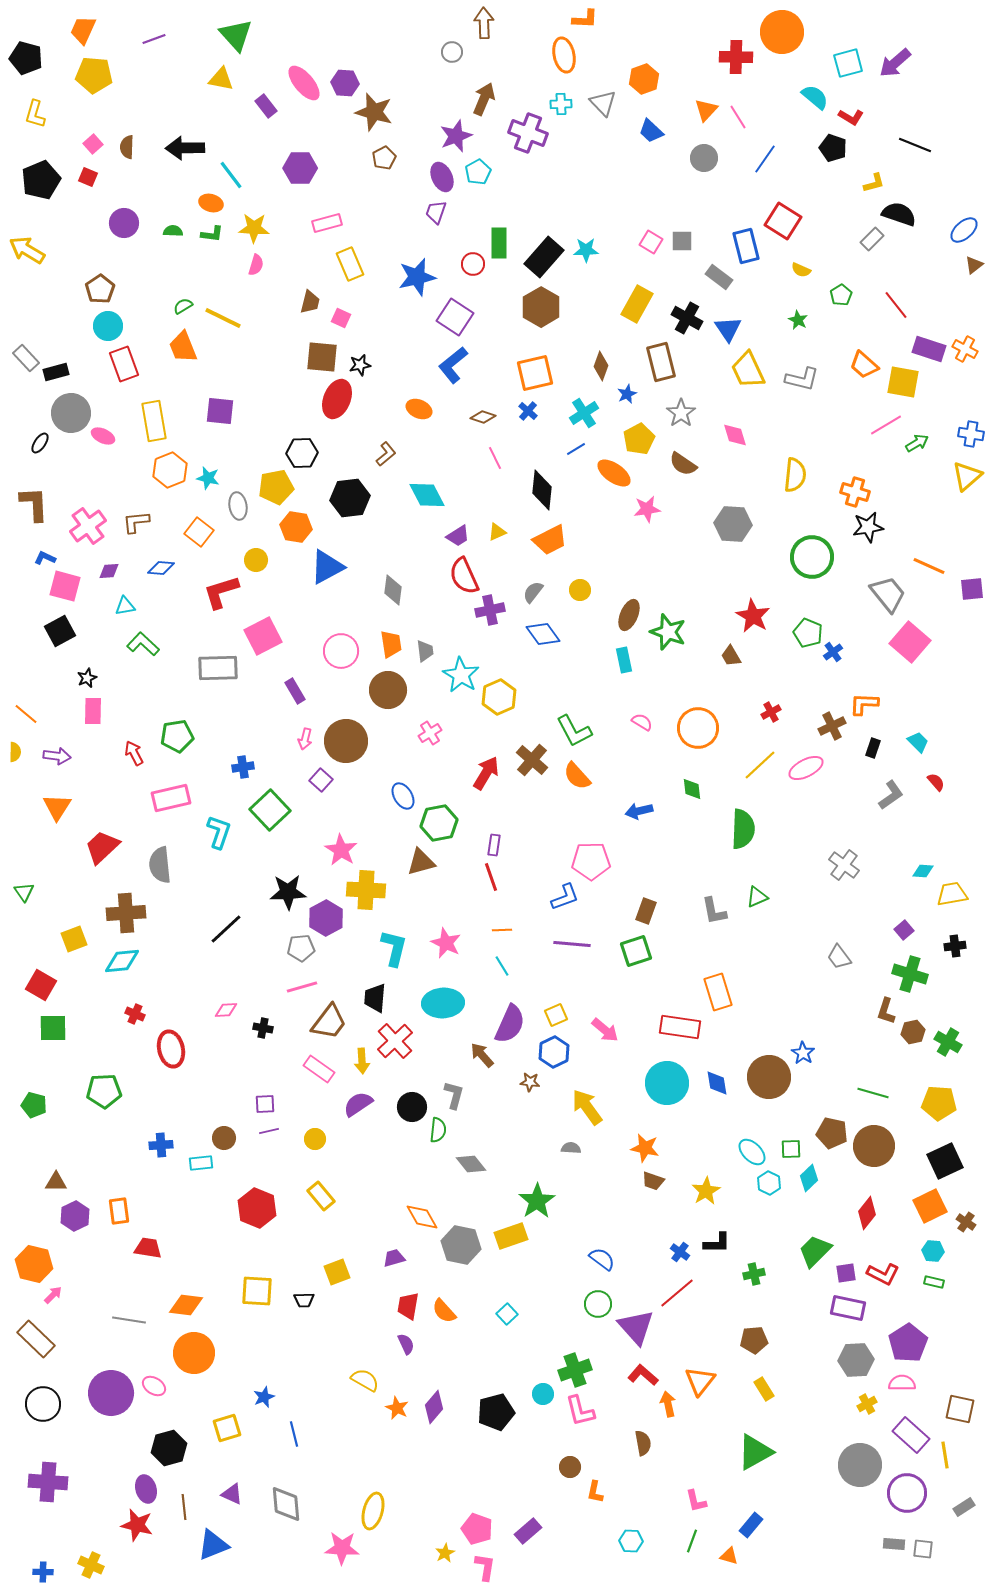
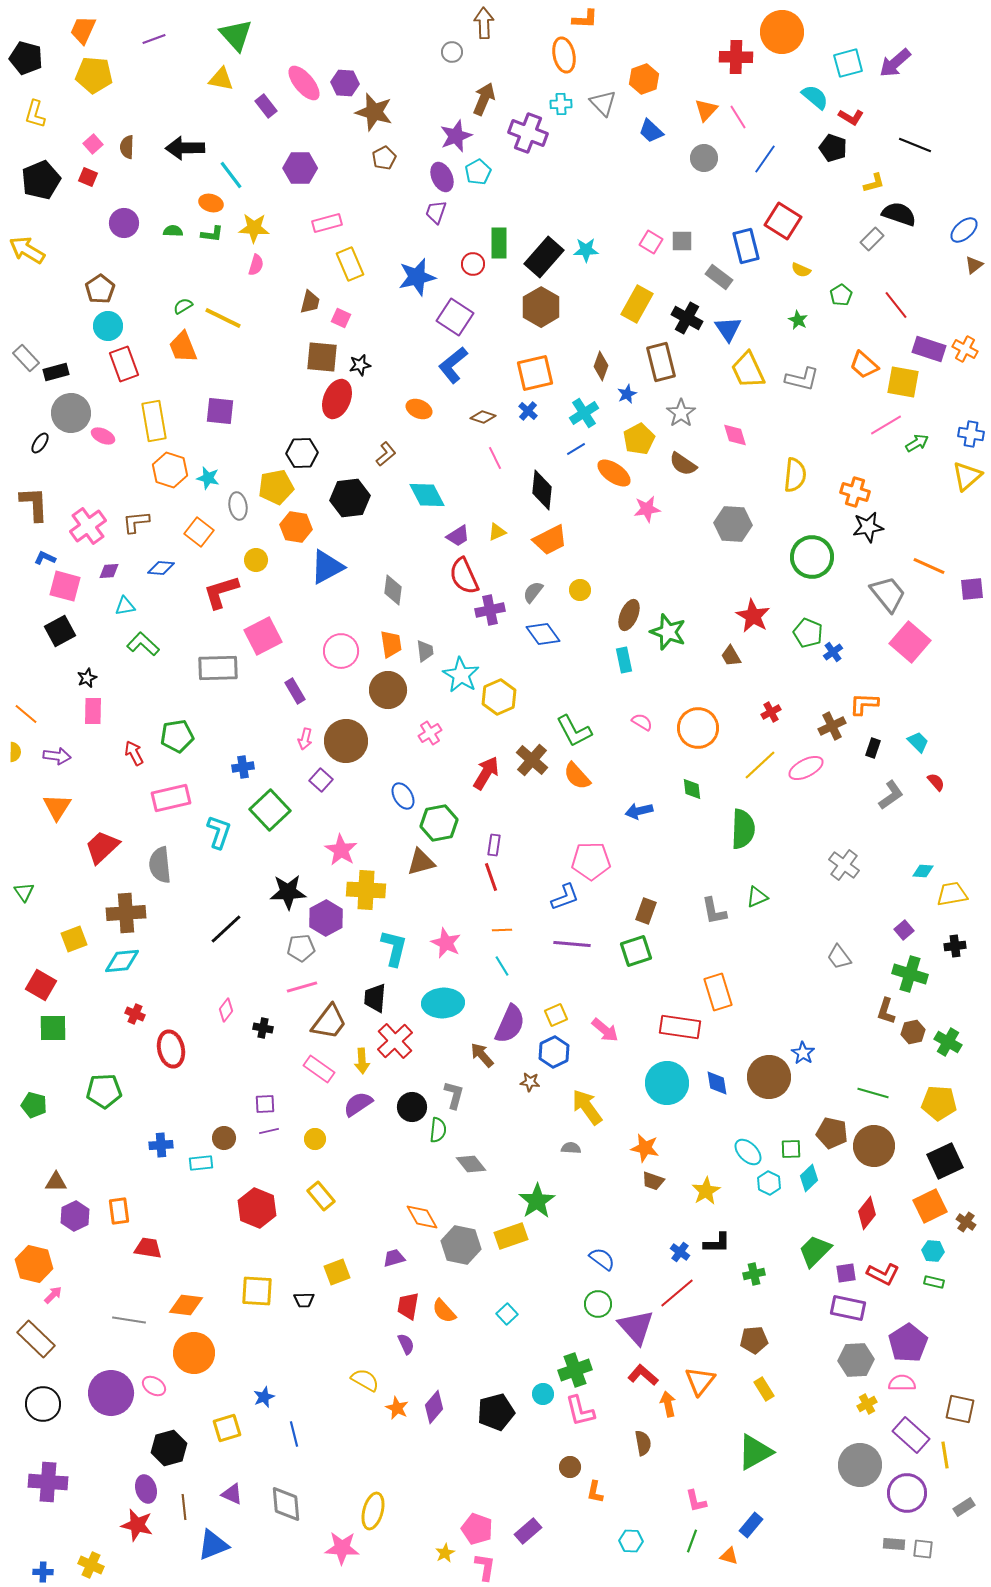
orange hexagon at (170, 470): rotated 20 degrees counterclockwise
pink diamond at (226, 1010): rotated 50 degrees counterclockwise
cyan ellipse at (752, 1152): moved 4 px left
